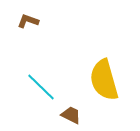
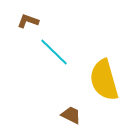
cyan line: moved 13 px right, 35 px up
